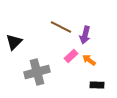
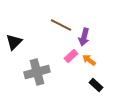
brown line: moved 2 px up
purple arrow: moved 1 px left, 2 px down
black rectangle: moved 1 px left; rotated 40 degrees clockwise
